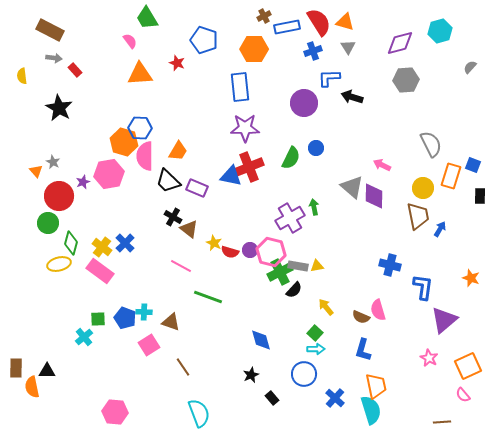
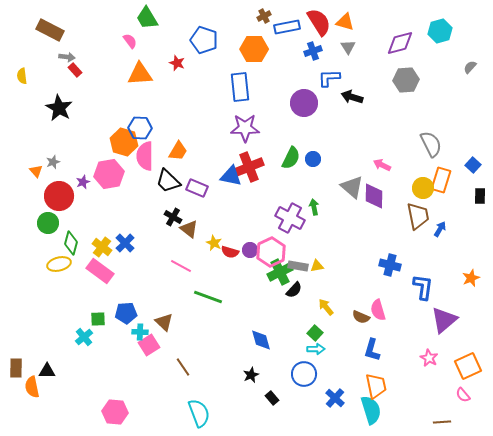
gray arrow at (54, 58): moved 13 px right, 1 px up
blue circle at (316, 148): moved 3 px left, 11 px down
gray star at (53, 162): rotated 24 degrees clockwise
blue square at (473, 165): rotated 21 degrees clockwise
orange rectangle at (451, 176): moved 10 px left, 4 px down
purple cross at (290, 218): rotated 32 degrees counterclockwise
pink hexagon at (271, 252): rotated 20 degrees clockwise
orange star at (471, 278): rotated 30 degrees clockwise
cyan cross at (144, 312): moved 4 px left, 20 px down
blue pentagon at (125, 318): moved 1 px right, 5 px up; rotated 25 degrees counterclockwise
brown triangle at (171, 322): moved 7 px left; rotated 24 degrees clockwise
blue L-shape at (363, 350): moved 9 px right
